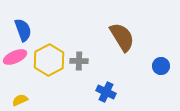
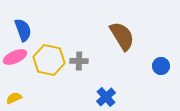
brown semicircle: moved 1 px up
yellow hexagon: rotated 20 degrees counterclockwise
blue cross: moved 5 px down; rotated 24 degrees clockwise
yellow semicircle: moved 6 px left, 2 px up
